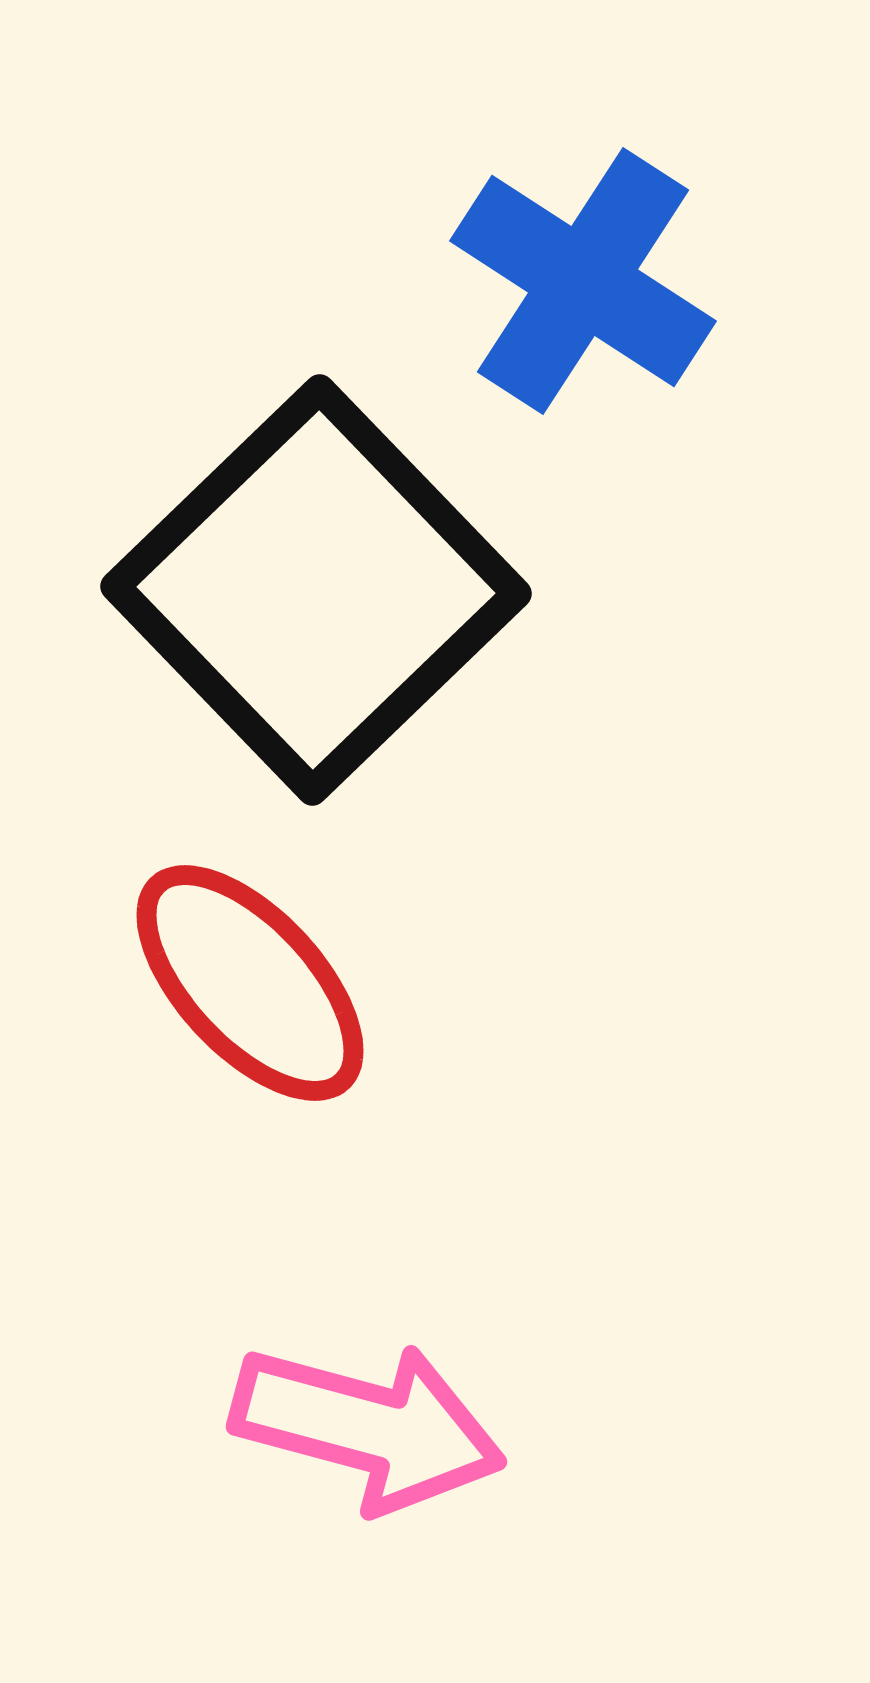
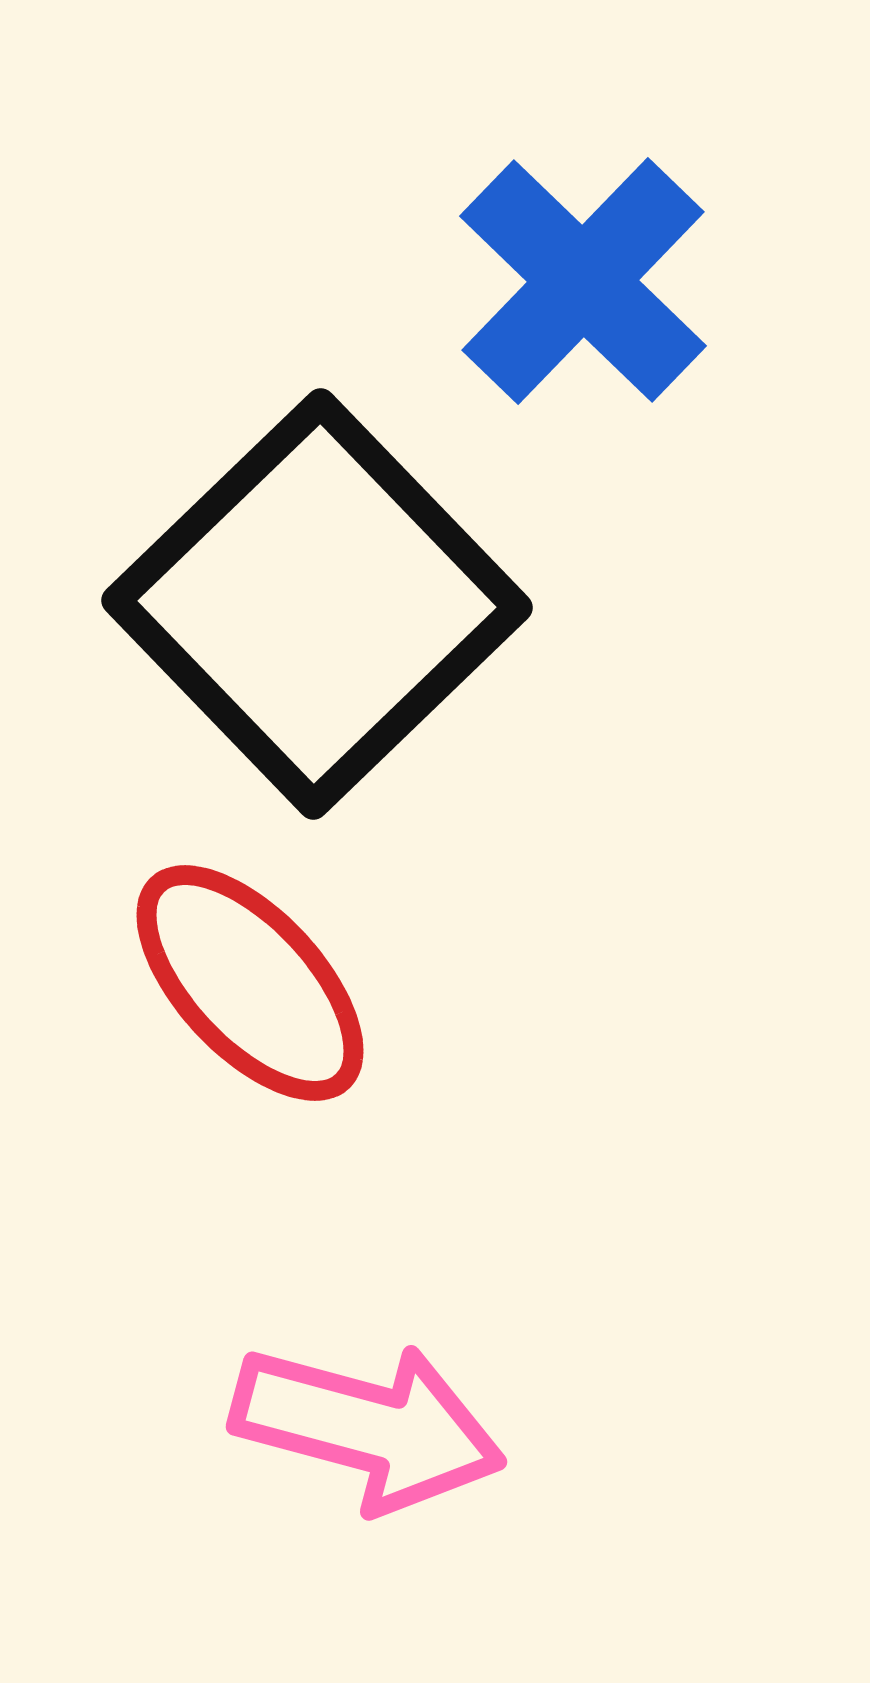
blue cross: rotated 11 degrees clockwise
black square: moved 1 px right, 14 px down
